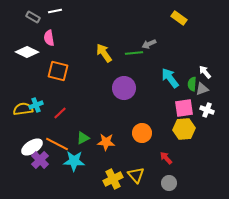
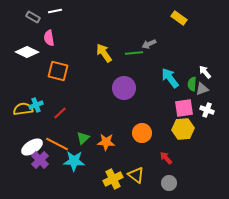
yellow hexagon: moved 1 px left
green triangle: rotated 16 degrees counterclockwise
yellow triangle: rotated 12 degrees counterclockwise
